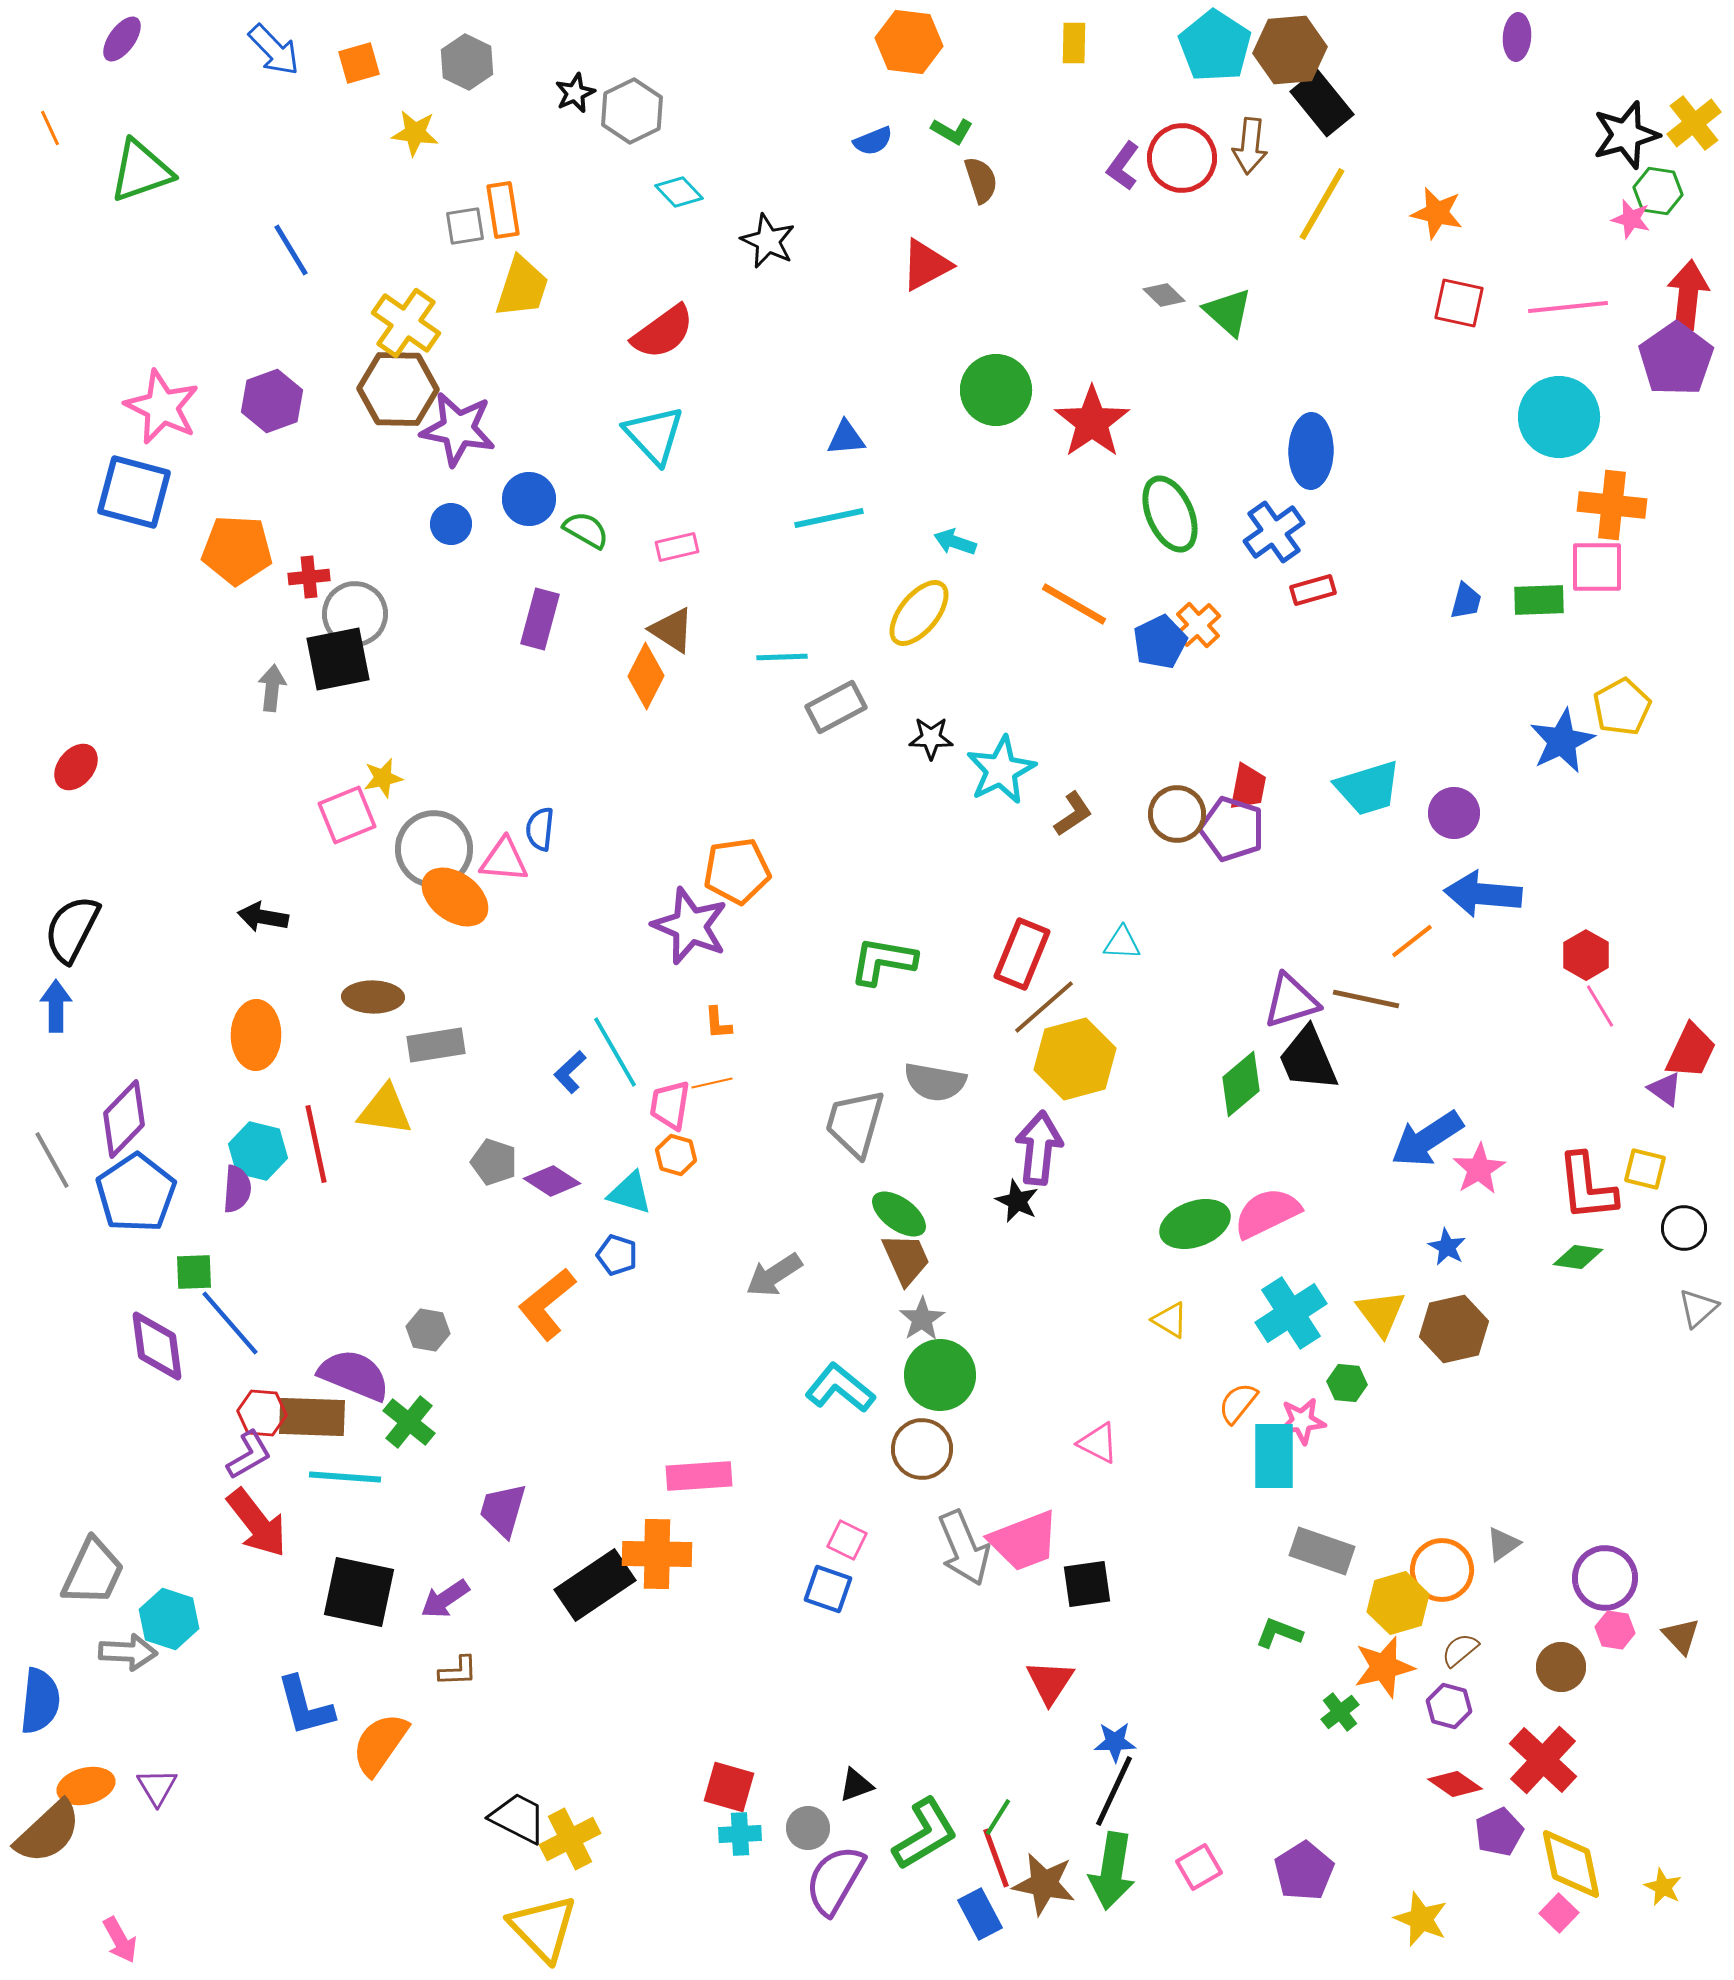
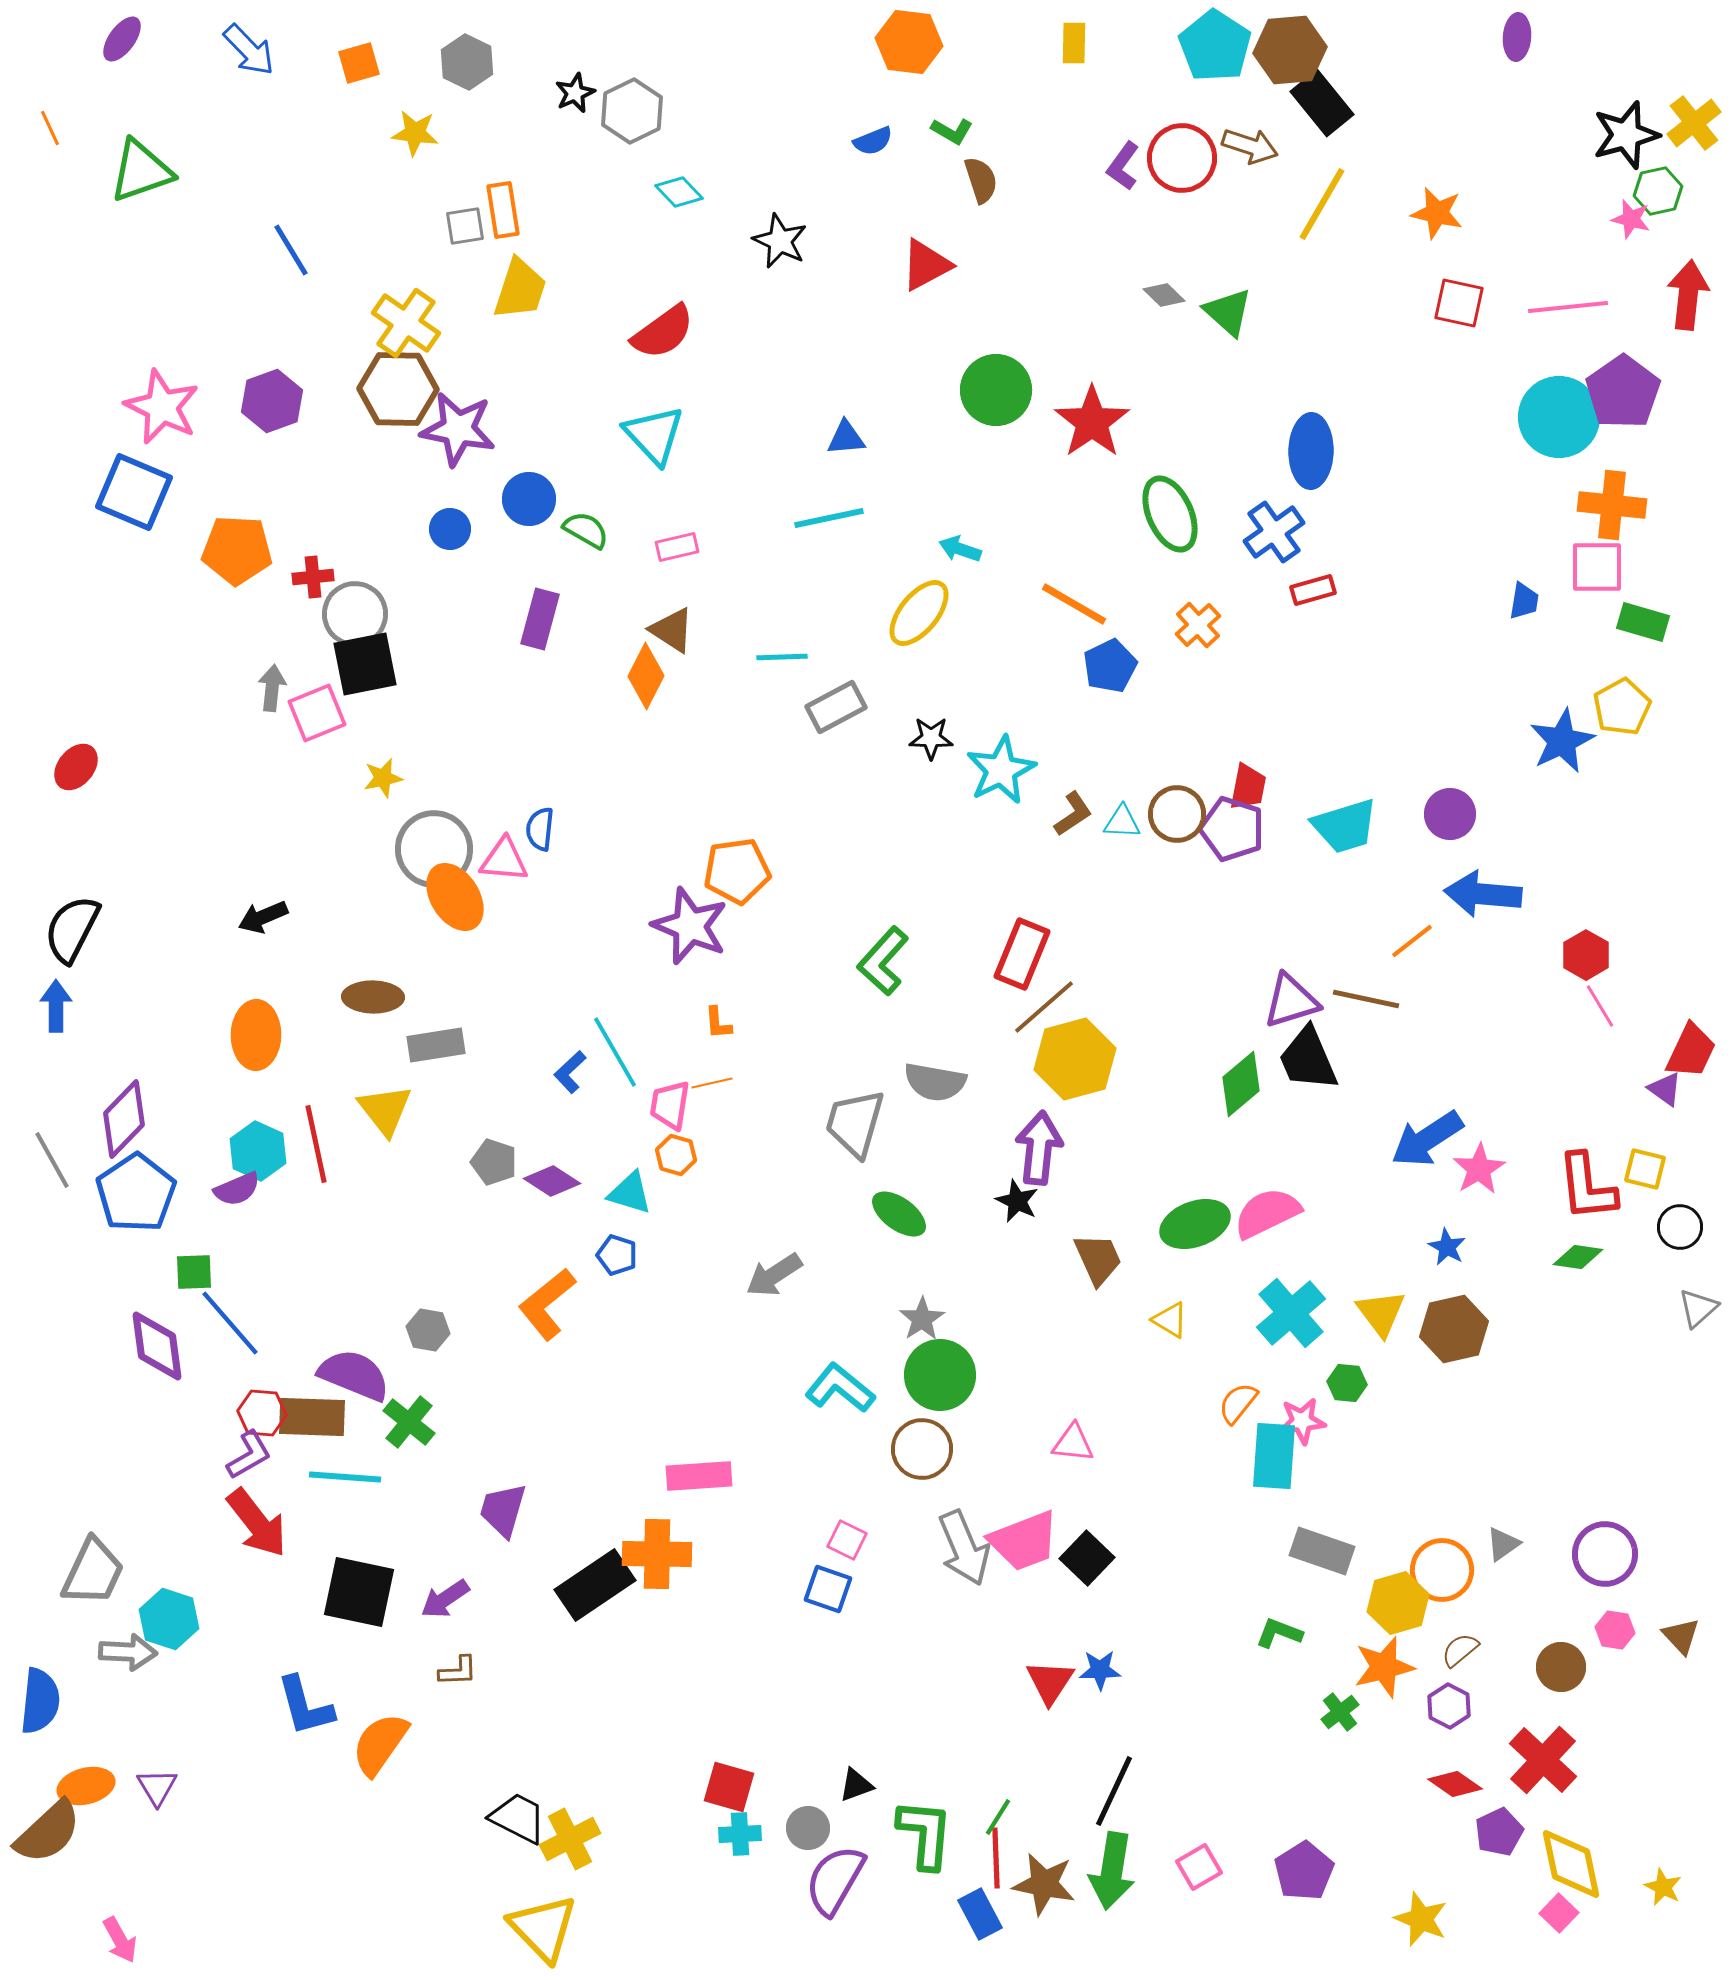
blue arrow at (274, 50): moved 25 px left
brown arrow at (1250, 146): rotated 78 degrees counterclockwise
green hexagon at (1658, 191): rotated 21 degrees counterclockwise
black star at (768, 241): moved 12 px right
yellow trapezoid at (522, 287): moved 2 px left, 2 px down
purple pentagon at (1676, 359): moved 53 px left, 33 px down
blue square at (134, 492): rotated 8 degrees clockwise
blue circle at (451, 524): moved 1 px left, 5 px down
cyan arrow at (955, 542): moved 5 px right, 7 px down
red cross at (309, 577): moved 4 px right
green rectangle at (1539, 600): moved 104 px right, 22 px down; rotated 18 degrees clockwise
blue trapezoid at (1466, 601): moved 58 px right; rotated 6 degrees counterclockwise
blue pentagon at (1160, 642): moved 50 px left, 24 px down
black square at (338, 659): moved 27 px right, 5 px down
cyan trapezoid at (1368, 788): moved 23 px left, 38 px down
purple circle at (1454, 813): moved 4 px left, 1 px down
pink square at (347, 815): moved 30 px left, 102 px up
orange ellipse at (455, 897): rotated 22 degrees clockwise
black arrow at (263, 917): rotated 33 degrees counterclockwise
cyan triangle at (1122, 943): moved 121 px up
green L-shape at (883, 961): rotated 58 degrees counterclockwise
yellow triangle at (385, 1110): rotated 44 degrees clockwise
cyan hexagon at (258, 1151): rotated 10 degrees clockwise
purple semicircle at (237, 1189): rotated 63 degrees clockwise
black circle at (1684, 1228): moved 4 px left, 1 px up
brown trapezoid at (906, 1259): moved 192 px right
cyan cross at (1291, 1313): rotated 8 degrees counterclockwise
pink triangle at (1098, 1443): moved 25 px left; rotated 21 degrees counterclockwise
cyan rectangle at (1274, 1456): rotated 4 degrees clockwise
purple circle at (1605, 1578): moved 24 px up
black square at (1087, 1584): moved 26 px up; rotated 38 degrees counterclockwise
purple hexagon at (1449, 1706): rotated 12 degrees clockwise
blue star at (1115, 1742): moved 15 px left, 72 px up
green L-shape at (925, 1834): rotated 54 degrees counterclockwise
red line at (996, 1858): rotated 18 degrees clockwise
